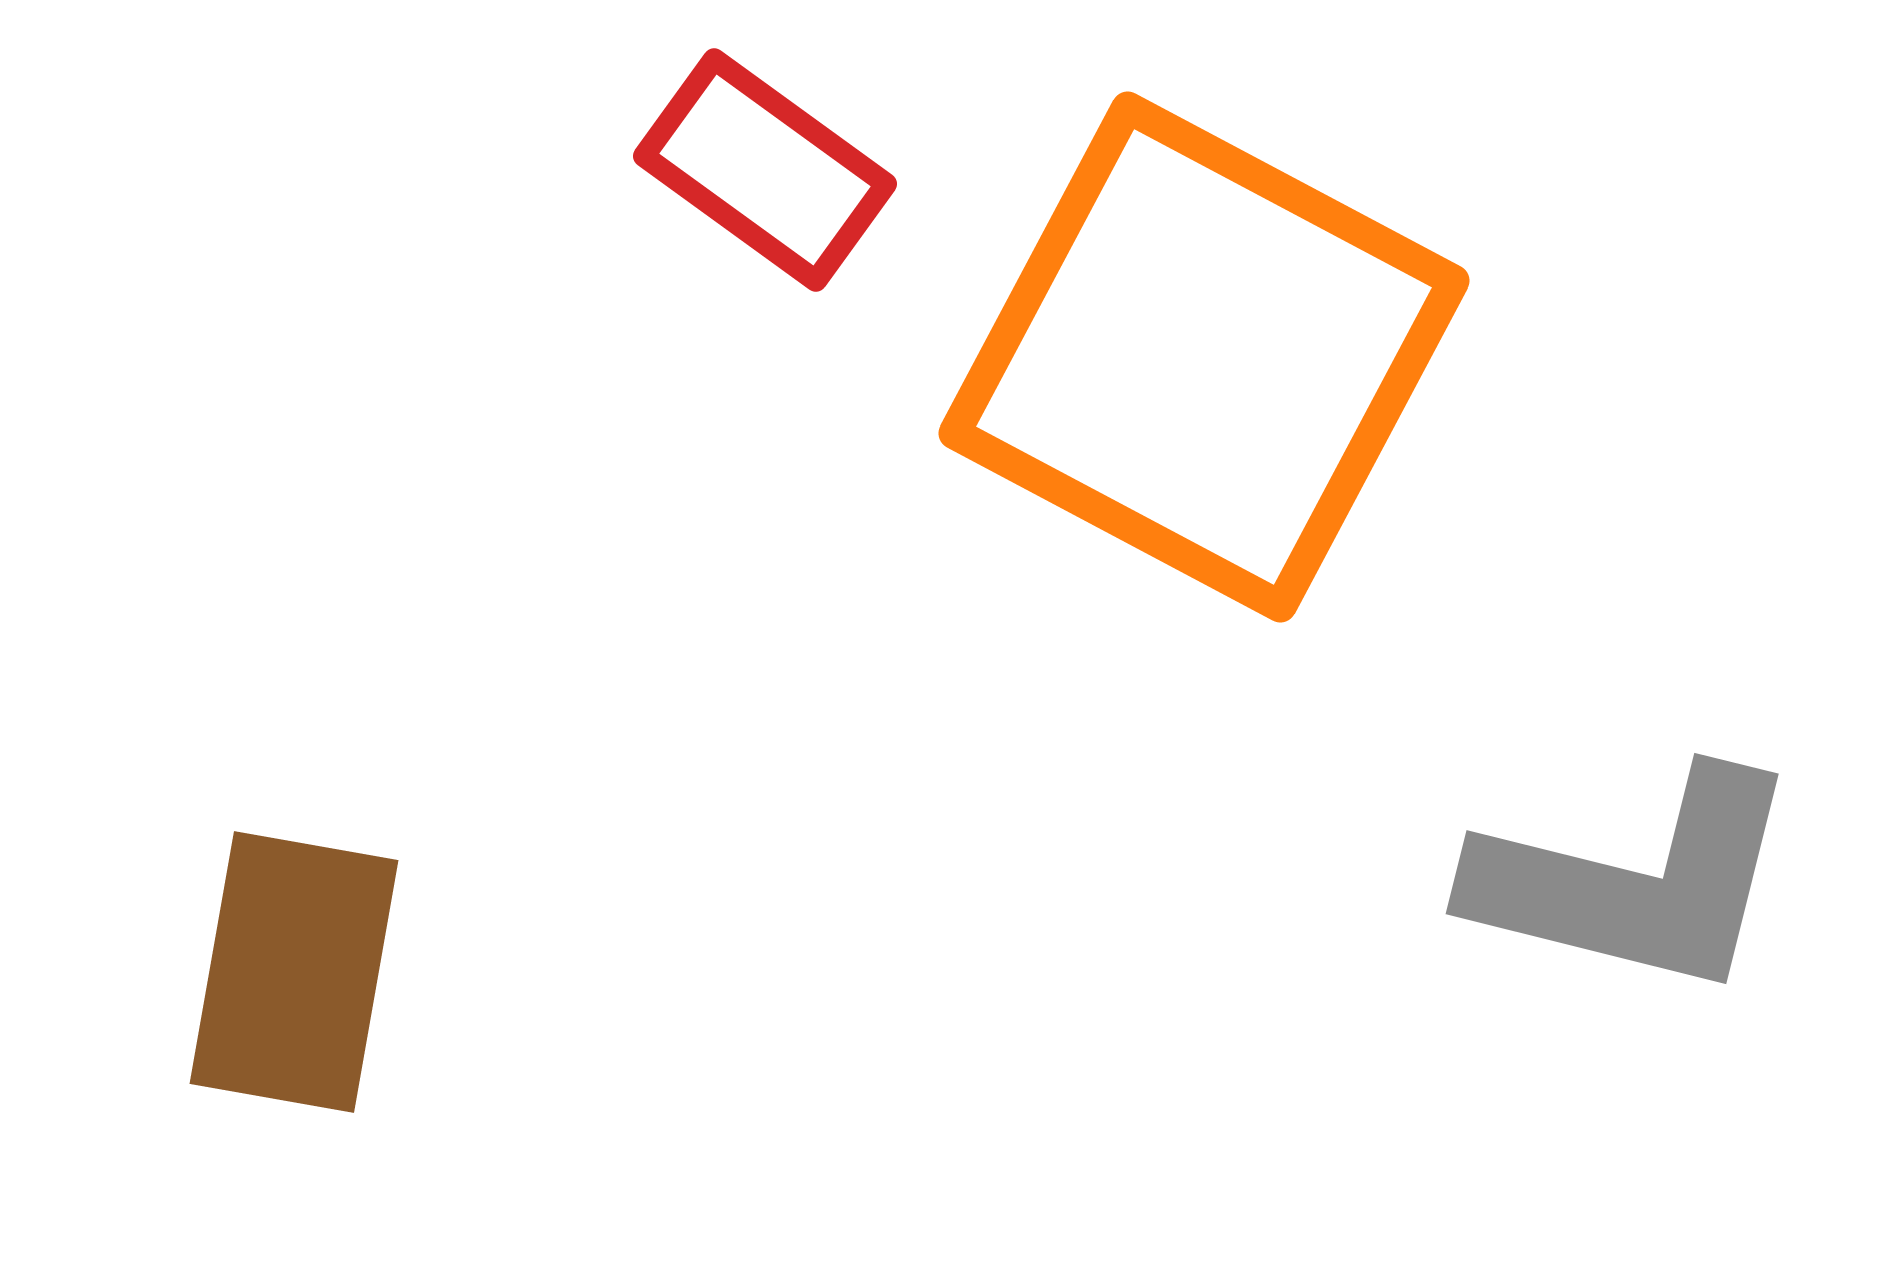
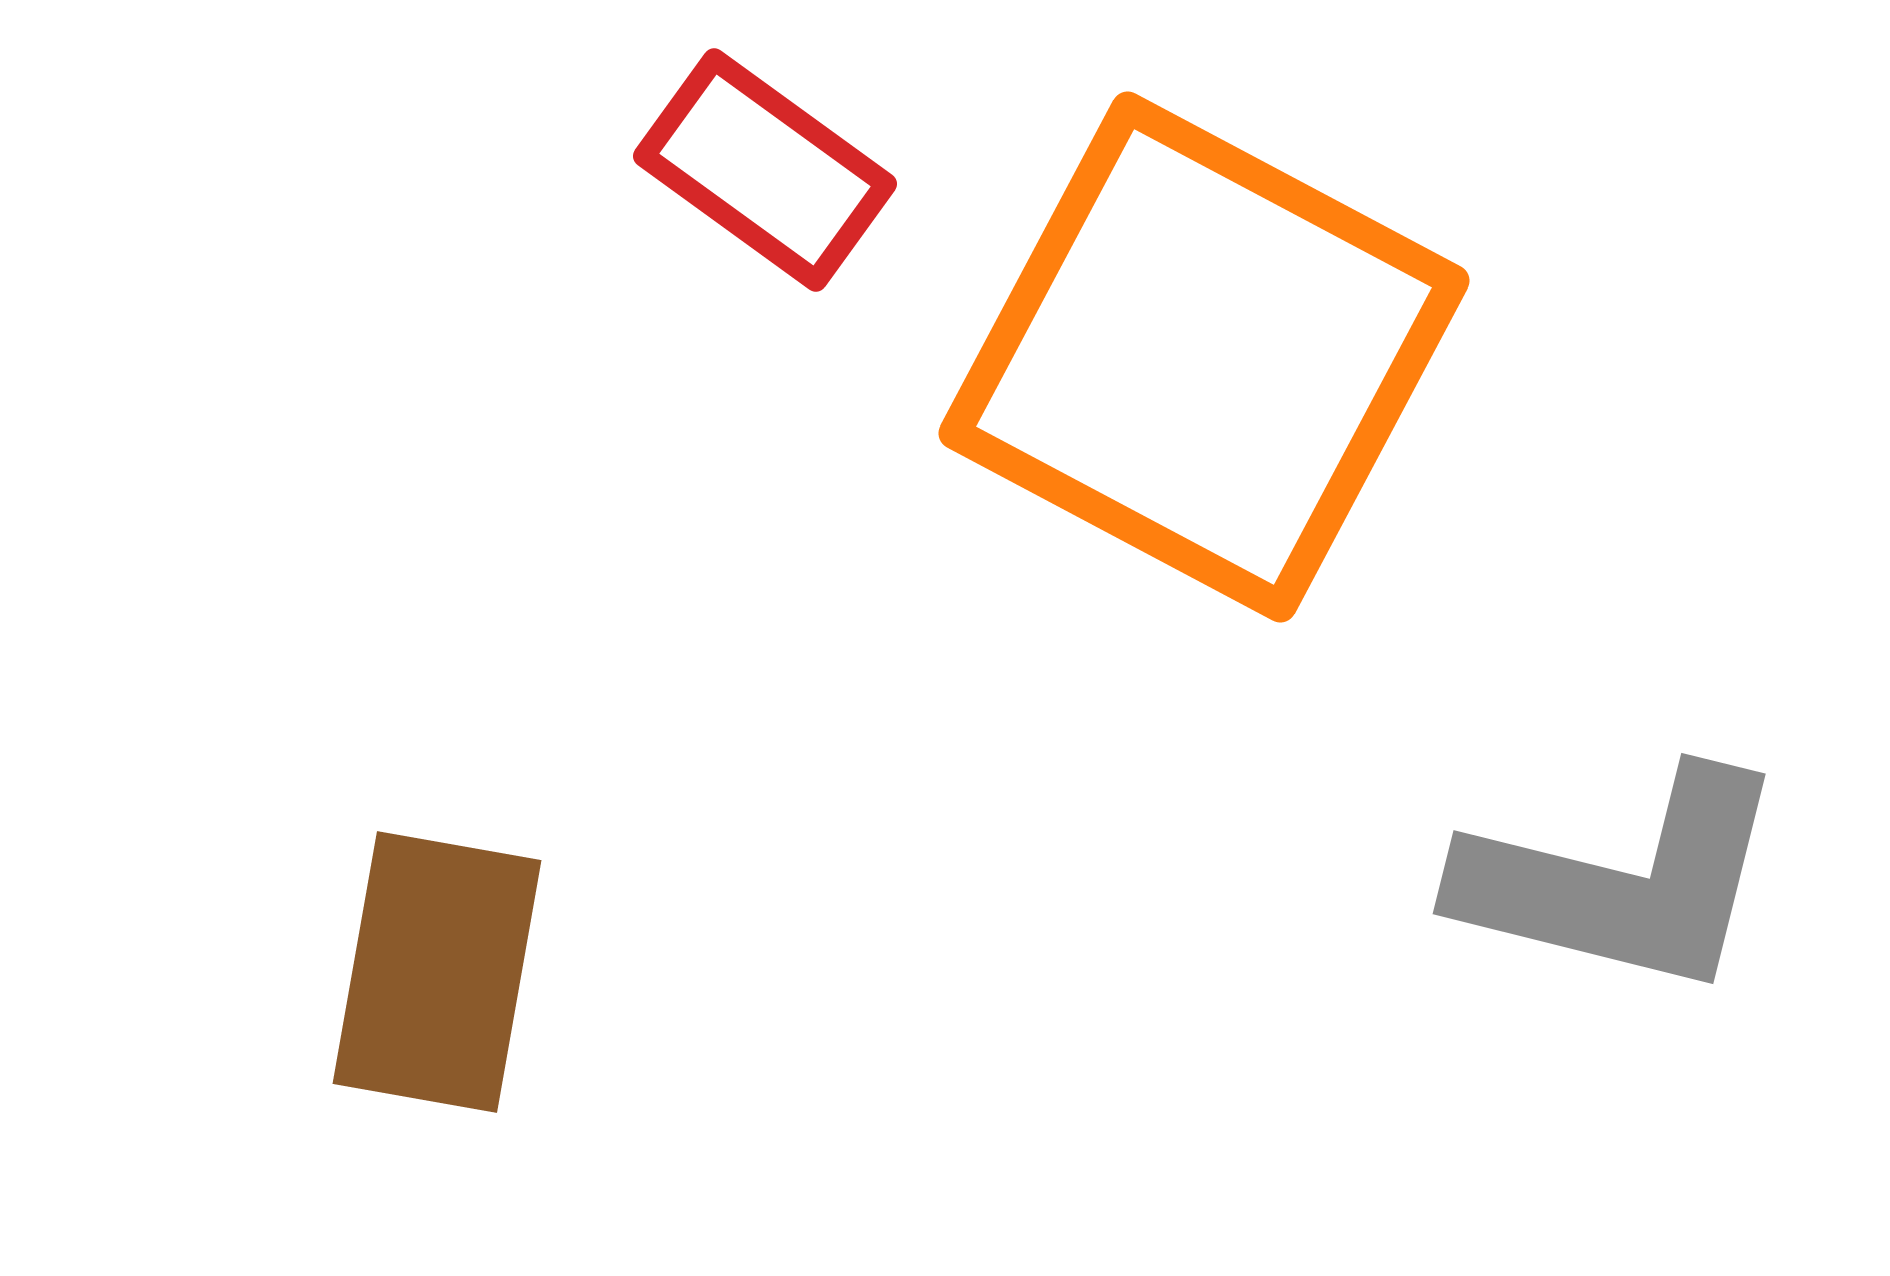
gray L-shape: moved 13 px left
brown rectangle: moved 143 px right
